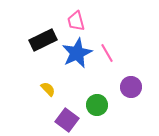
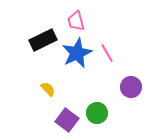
green circle: moved 8 px down
